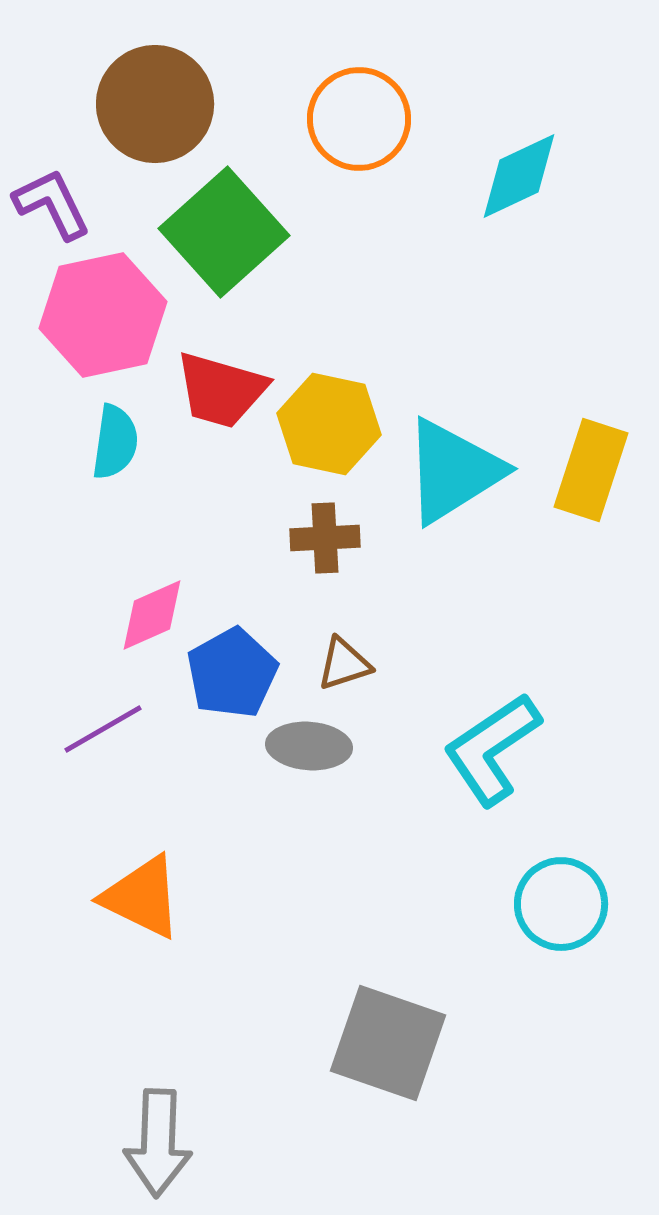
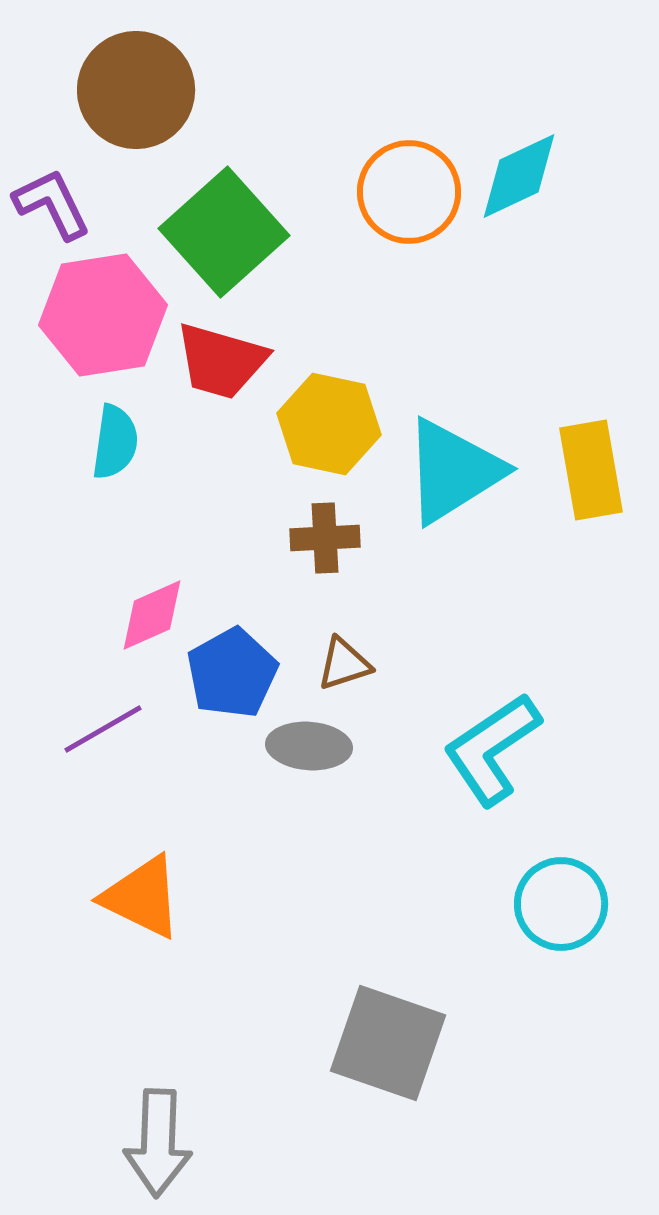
brown circle: moved 19 px left, 14 px up
orange circle: moved 50 px right, 73 px down
pink hexagon: rotated 3 degrees clockwise
red trapezoid: moved 29 px up
yellow rectangle: rotated 28 degrees counterclockwise
